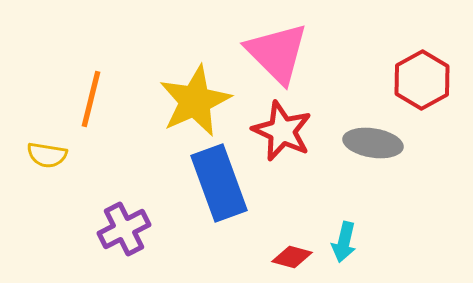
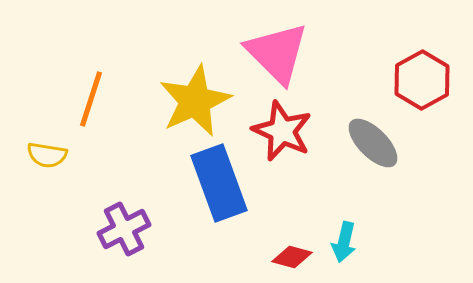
orange line: rotated 4 degrees clockwise
gray ellipse: rotated 36 degrees clockwise
